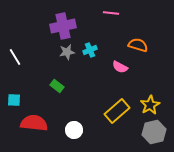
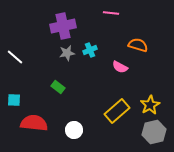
gray star: moved 1 px down
white line: rotated 18 degrees counterclockwise
green rectangle: moved 1 px right, 1 px down
